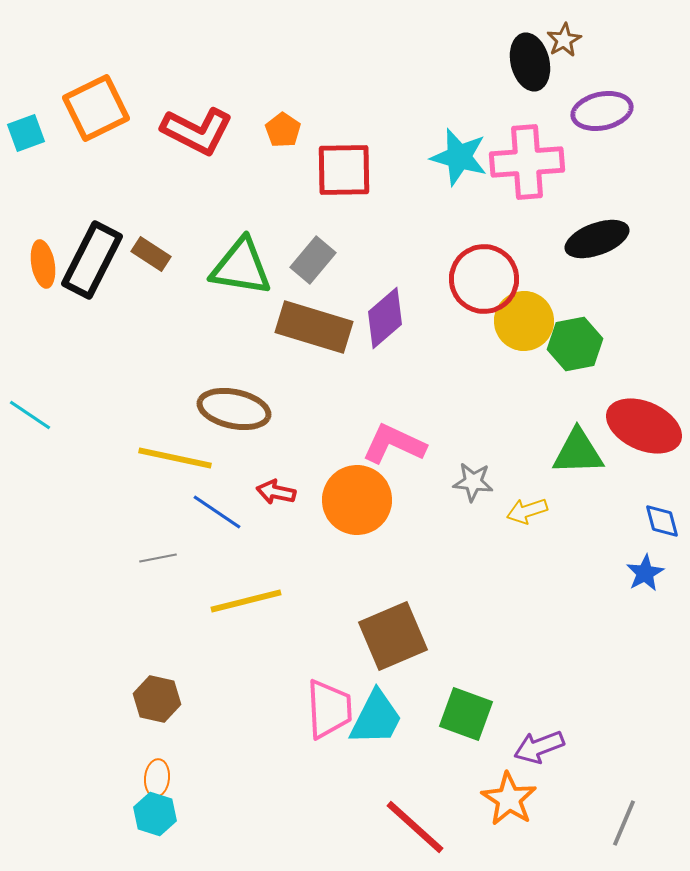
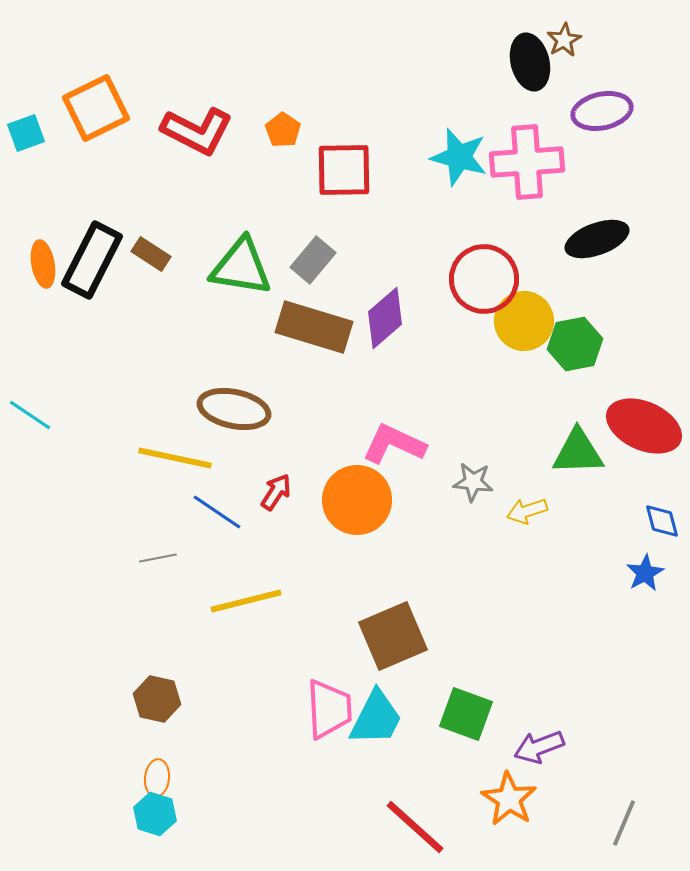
red arrow at (276, 492): rotated 111 degrees clockwise
